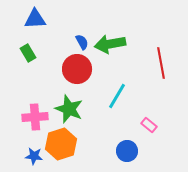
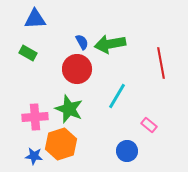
green rectangle: rotated 30 degrees counterclockwise
